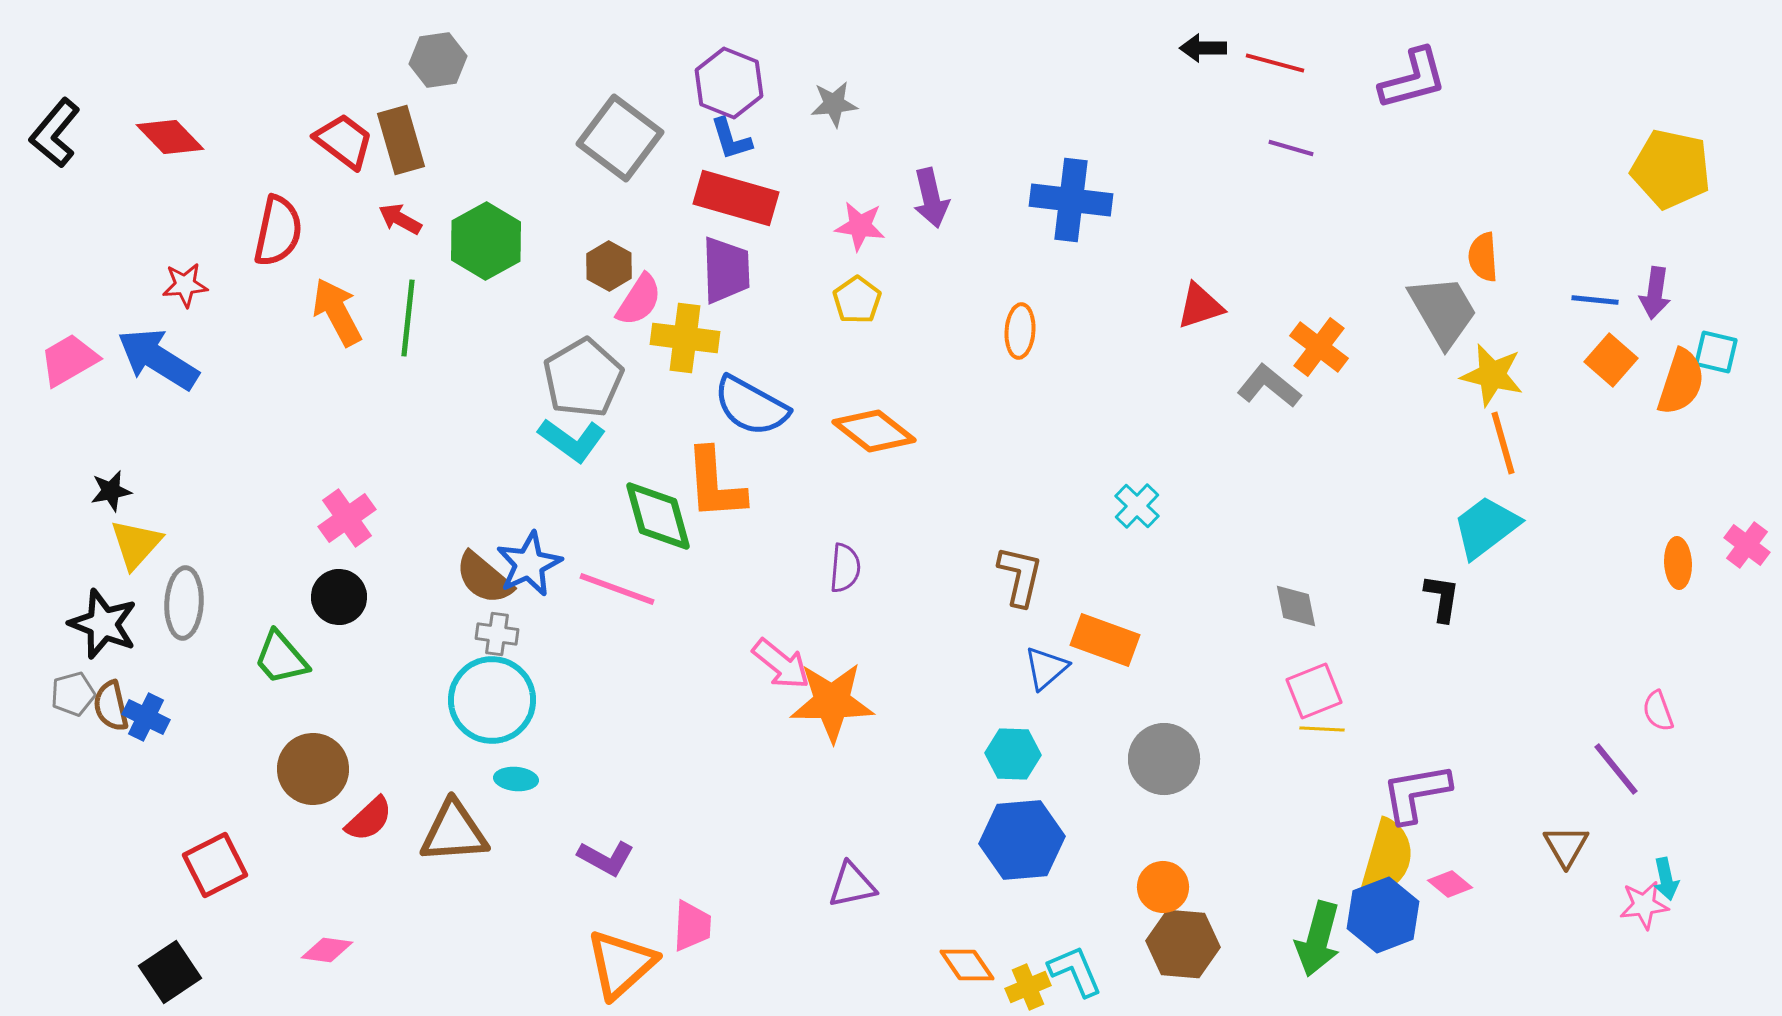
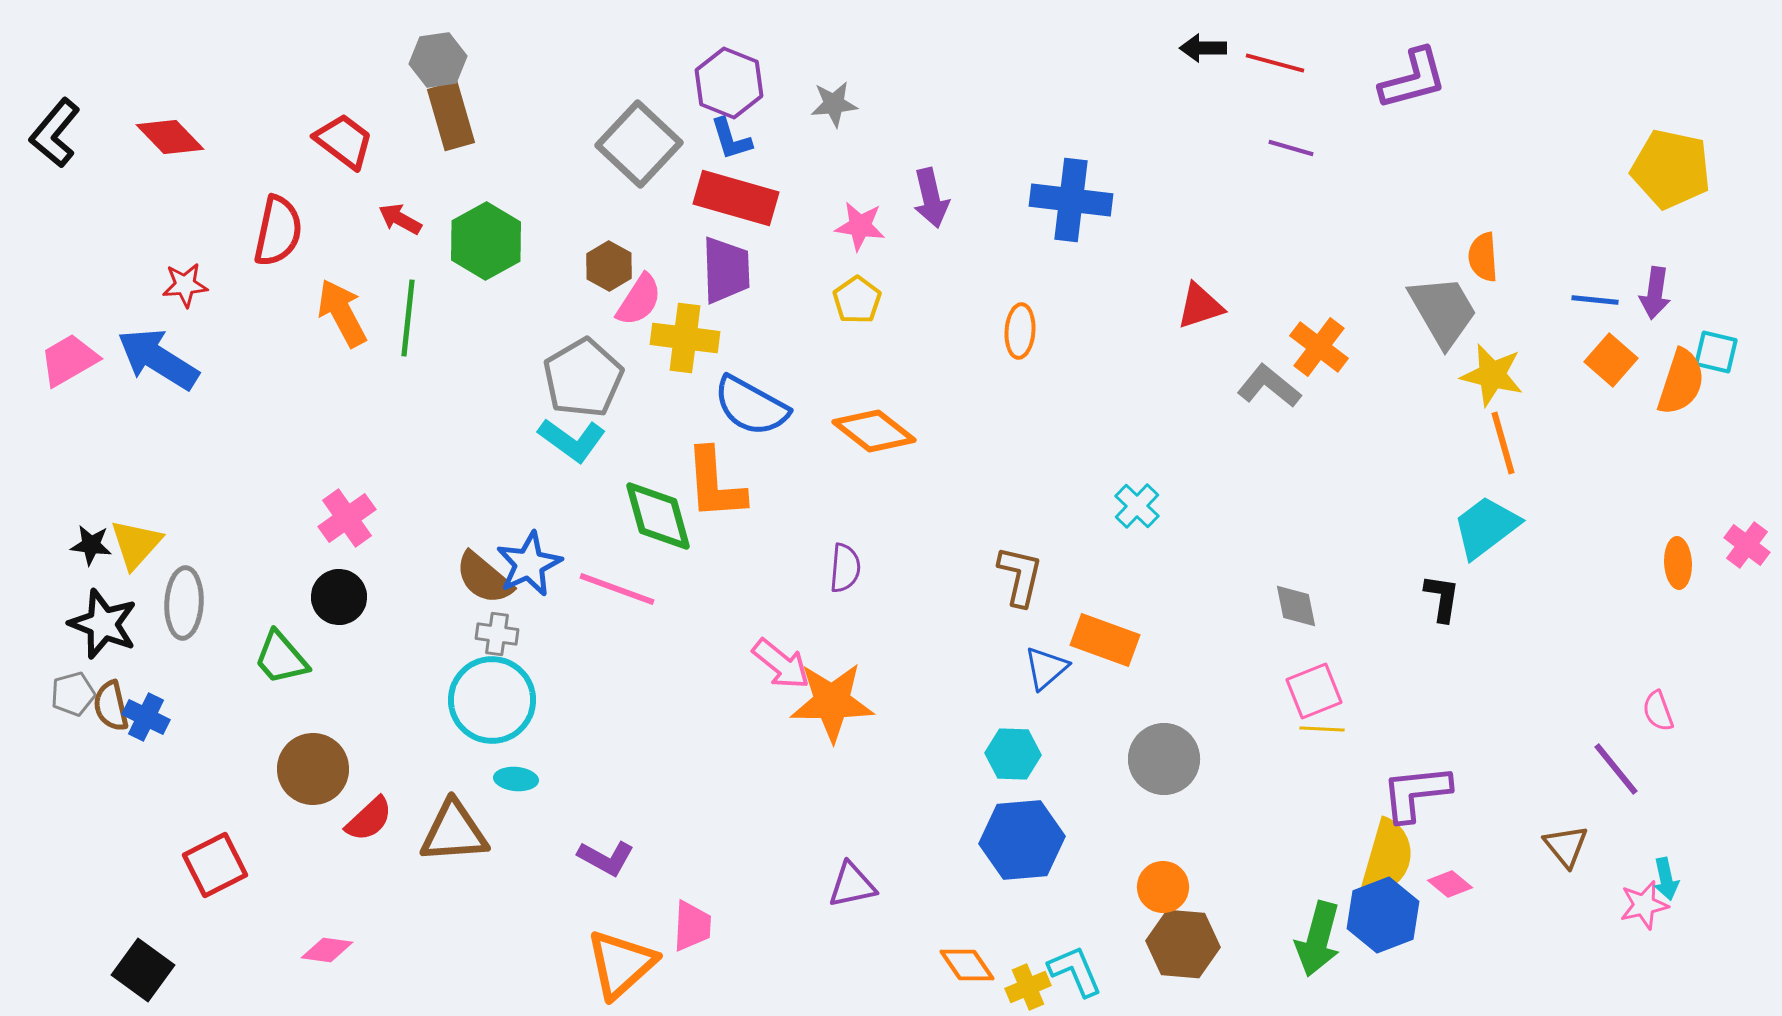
gray square at (620, 138): moved 19 px right, 6 px down; rotated 6 degrees clockwise
brown rectangle at (401, 140): moved 50 px right, 24 px up
orange arrow at (337, 312): moved 5 px right, 1 px down
black star at (111, 491): moved 20 px left, 54 px down; rotated 18 degrees clockwise
purple L-shape at (1416, 793): rotated 4 degrees clockwise
brown triangle at (1566, 846): rotated 9 degrees counterclockwise
pink star at (1644, 905): rotated 6 degrees counterclockwise
black square at (170, 972): moved 27 px left, 2 px up; rotated 20 degrees counterclockwise
